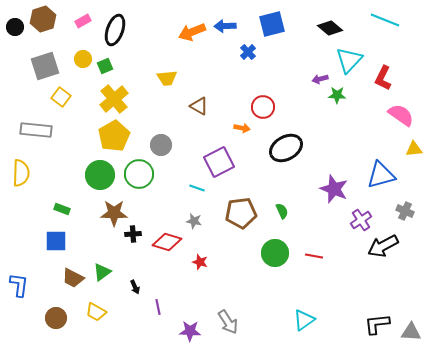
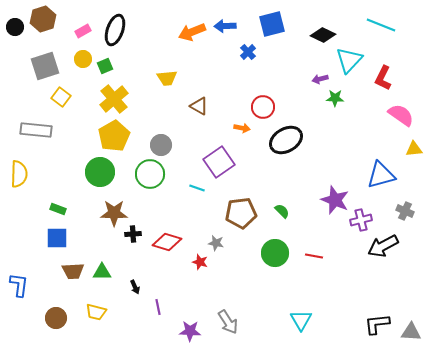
cyan line at (385, 20): moved 4 px left, 5 px down
pink rectangle at (83, 21): moved 10 px down
black diamond at (330, 28): moved 7 px left, 7 px down; rotated 15 degrees counterclockwise
green star at (337, 95): moved 2 px left, 3 px down
black ellipse at (286, 148): moved 8 px up
purple square at (219, 162): rotated 8 degrees counterclockwise
yellow semicircle at (21, 173): moved 2 px left, 1 px down
green circle at (139, 174): moved 11 px right
green circle at (100, 175): moved 3 px up
purple star at (334, 189): moved 1 px right, 11 px down
green rectangle at (62, 209): moved 4 px left
green semicircle at (282, 211): rotated 21 degrees counterclockwise
purple cross at (361, 220): rotated 20 degrees clockwise
gray star at (194, 221): moved 22 px right, 22 px down
blue square at (56, 241): moved 1 px right, 3 px up
green triangle at (102, 272): rotated 36 degrees clockwise
brown trapezoid at (73, 278): moved 7 px up; rotated 30 degrees counterclockwise
yellow trapezoid at (96, 312): rotated 15 degrees counterclockwise
cyan triangle at (304, 320): moved 3 px left; rotated 25 degrees counterclockwise
